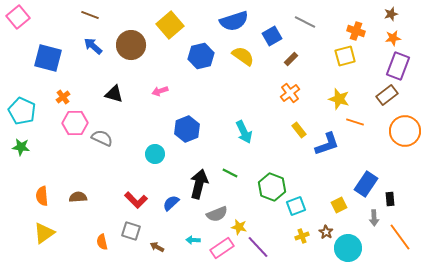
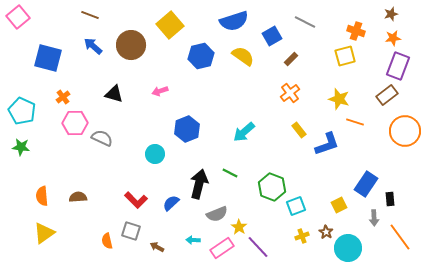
cyan arrow at (244, 132): rotated 75 degrees clockwise
yellow star at (239, 227): rotated 21 degrees clockwise
orange semicircle at (102, 242): moved 5 px right, 1 px up
